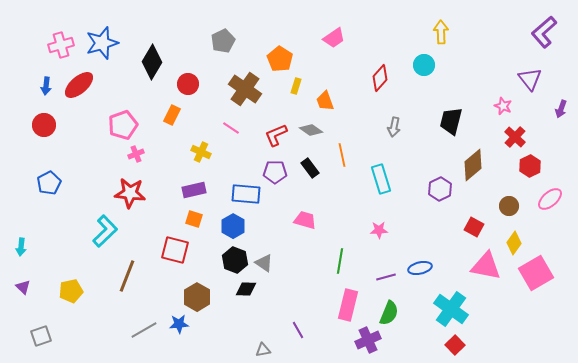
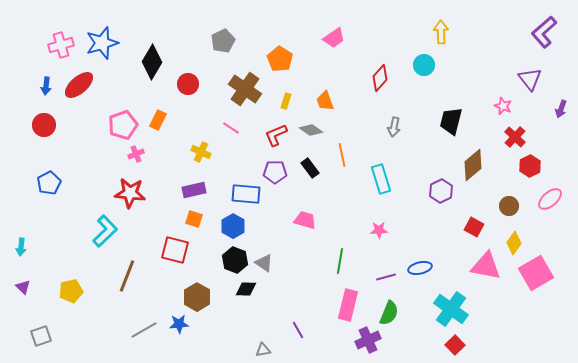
yellow rectangle at (296, 86): moved 10 px left, 15 px down
orange rectangle at (172, 115): moved 14 px left, 5 px down
purple hexagon at (440, 189): moved 1 px right, 2 px down
